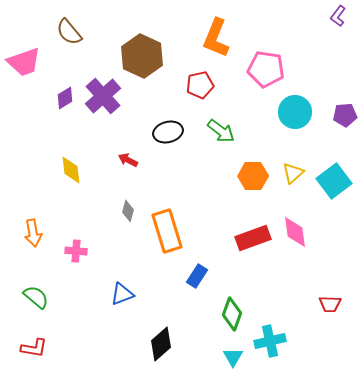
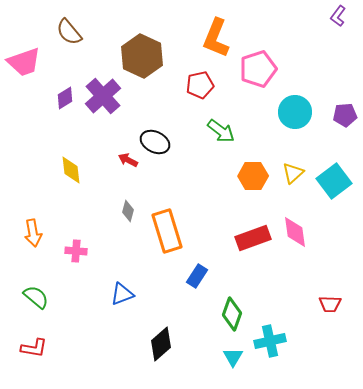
pink pentagon: moved 8 px left; rotated 27 degrees counterclockwise
black ellipse: moved 13 px left, 10 px down; rotated 40 degrees clockwise
